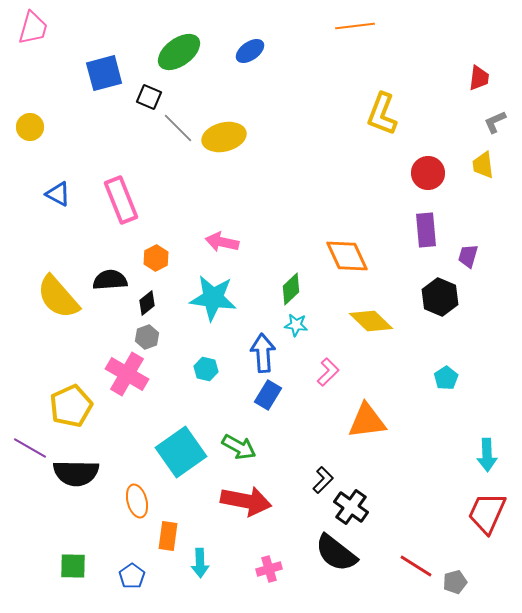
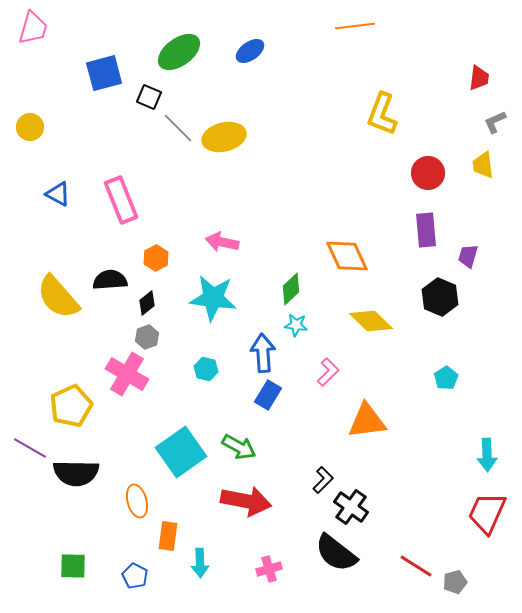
blue pentagon at (132, 576): moved 3 px right; rotated 10 degrees counterclockwise
